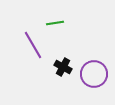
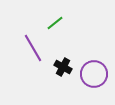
green line: rotated 30 degrees counterclockwise
purple line: moved 3 px down
